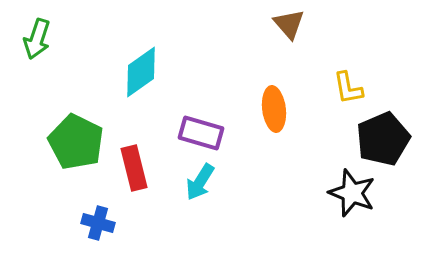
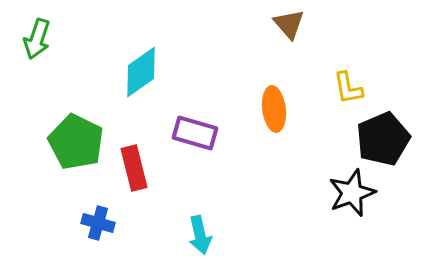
purple rectangle: moved 6 px left
cyan arrow: moved 53 px down; rotated 45 degrees counterclockwise
black star: rotated 30 degrees clockwise
